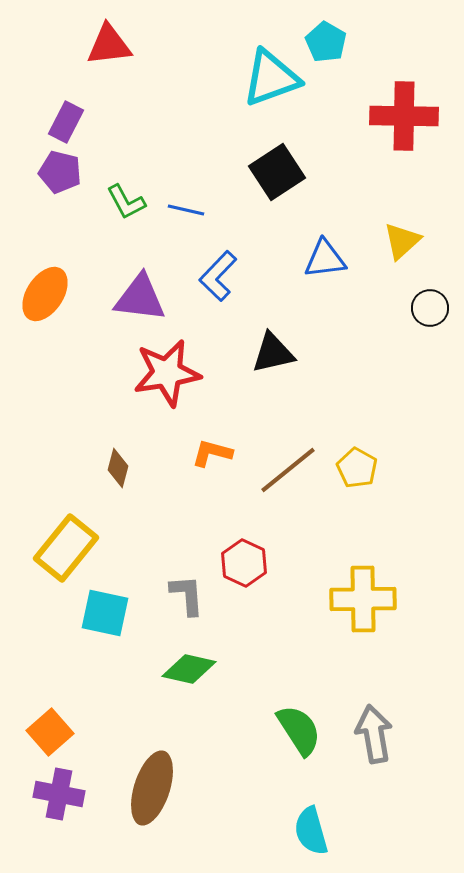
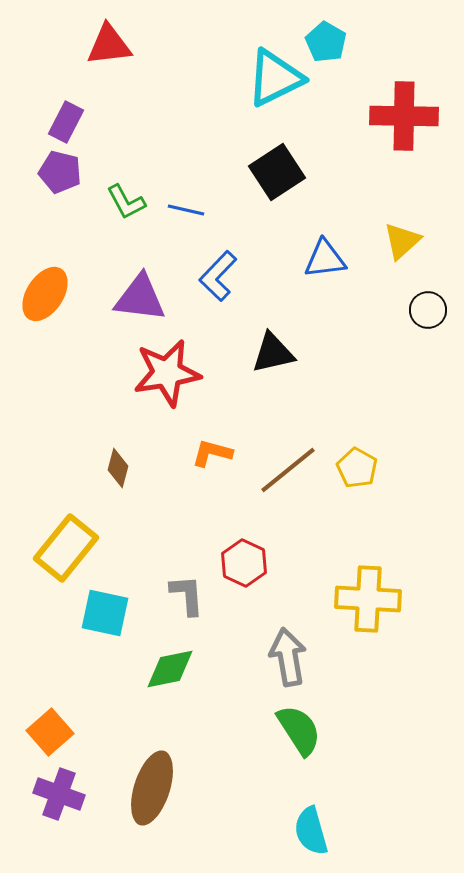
cyan triangle: moved 4 px right; rotated 6 degrees counterclockwise
black circle: moved 2 px left, 2 px down
yellow cross: moved 5 px right; rotated 4 degrees clockwise
green diamond: moved 19 px left; rotated 24 degrees counterclockwise
gray arrow: moved 86 px left, 77 px up
purple cross: rotated 9 degrees clockwise
